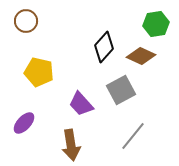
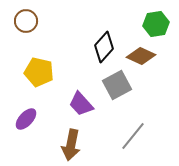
gray square: moved 4 px left, 5 px up
purple ellipse: moved 2 px right, 4 px up
brown arrow: rotated 20 degrees clockwise
